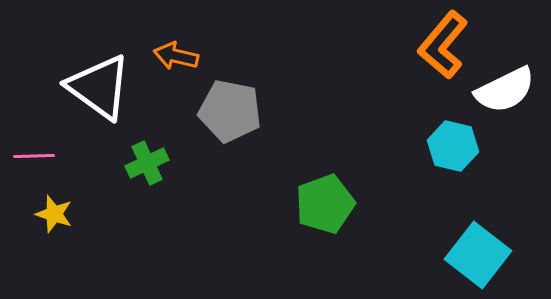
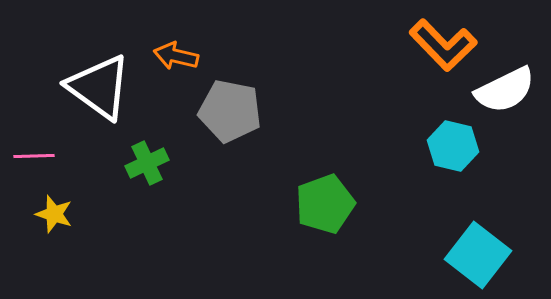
orange L-shape: rotated 84 degrees counterclockwise
